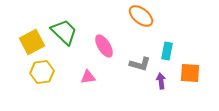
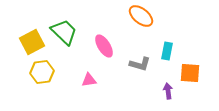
pink triangle: moved 1 px right, 3 px down
purple arrow: moved 7 px right, 10 px down
